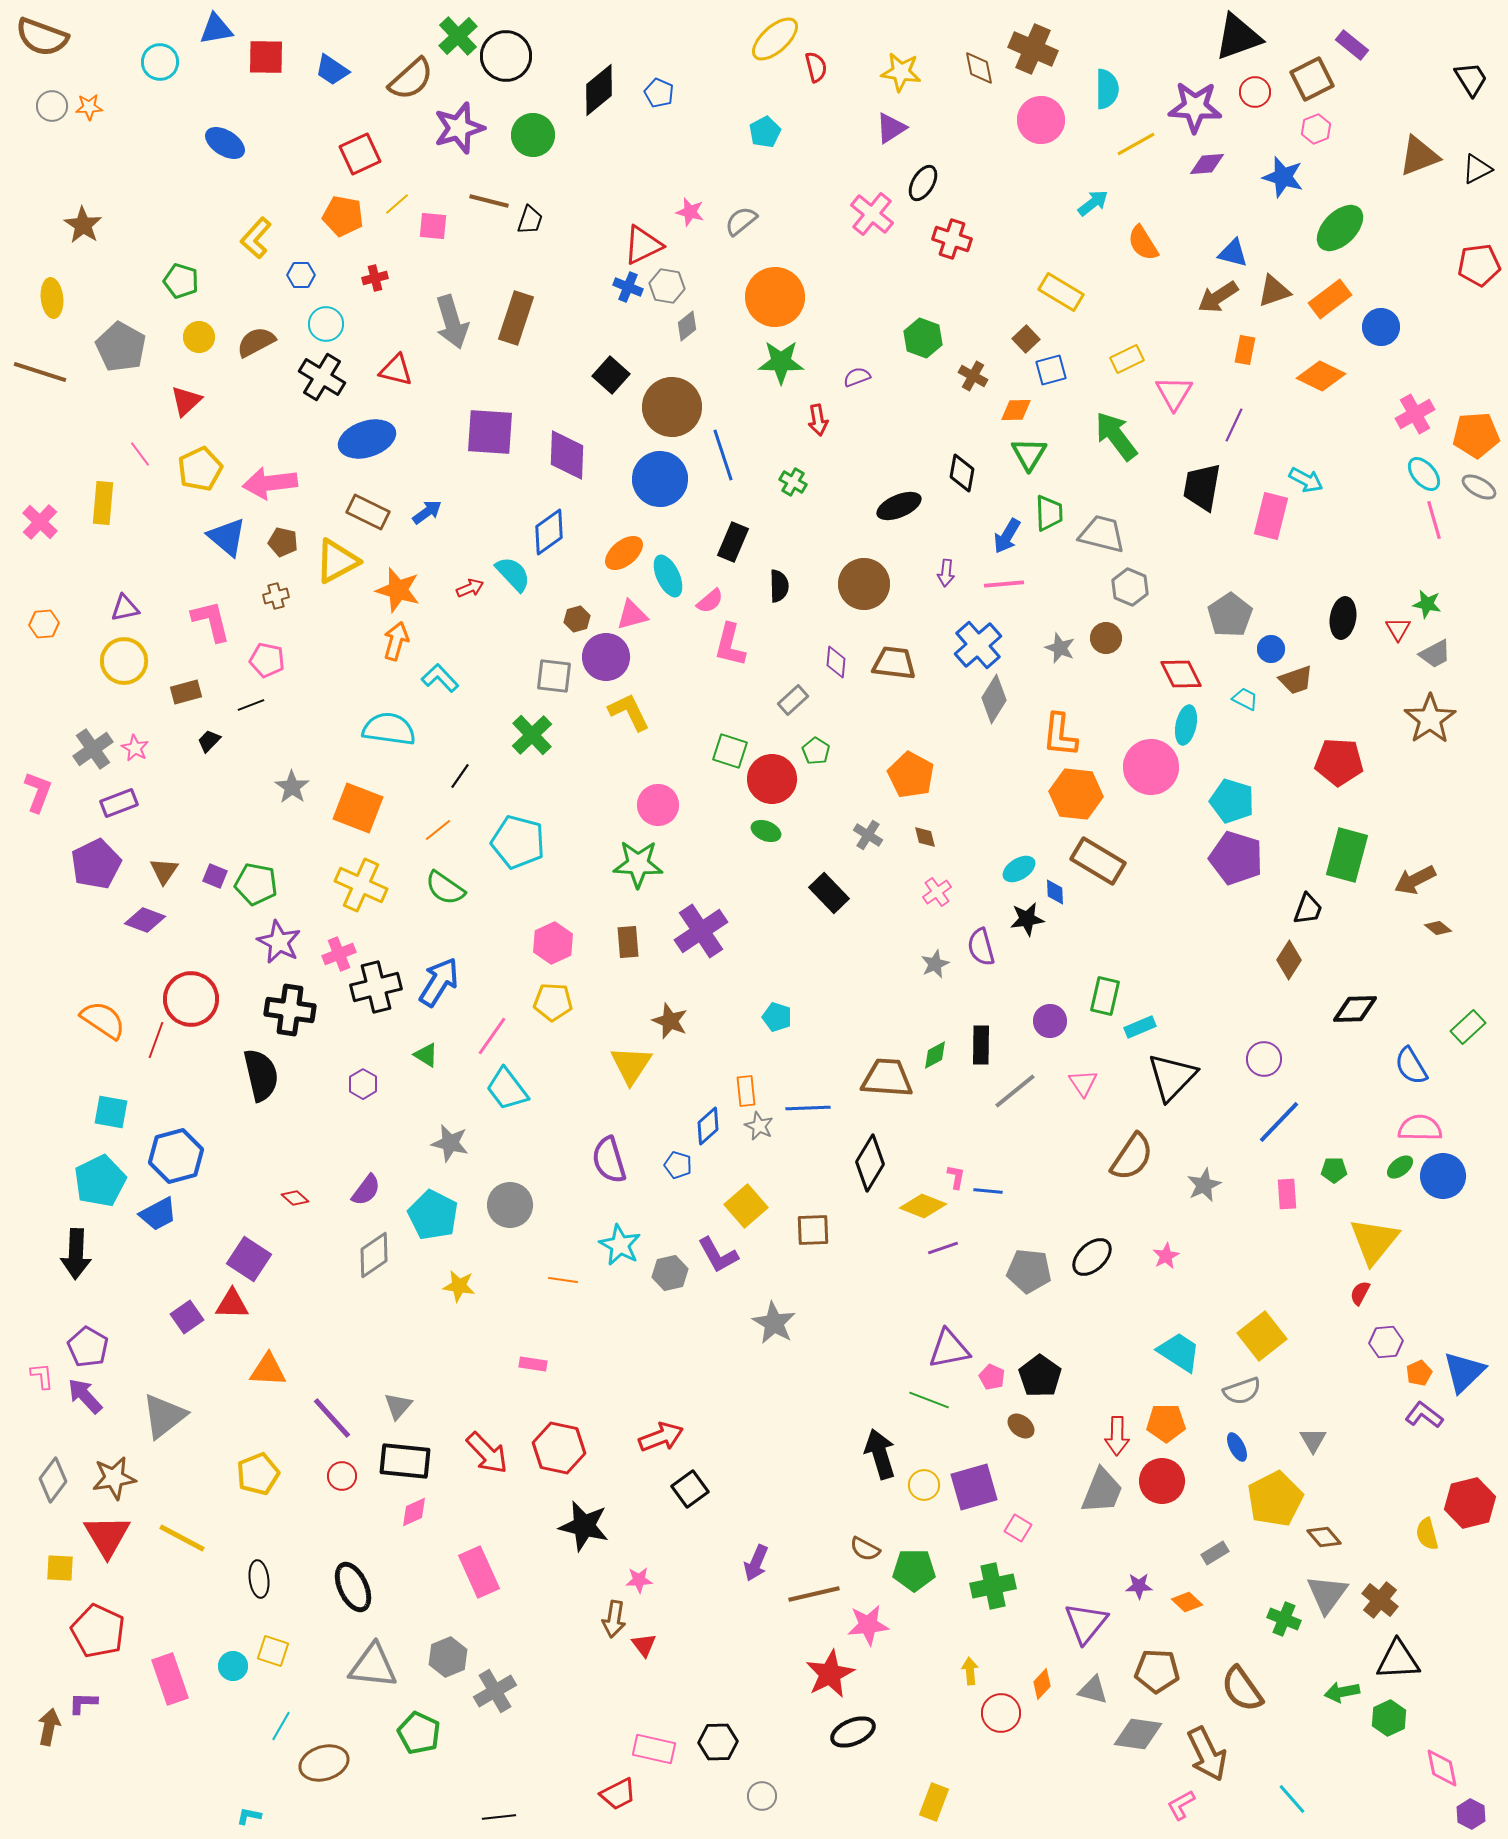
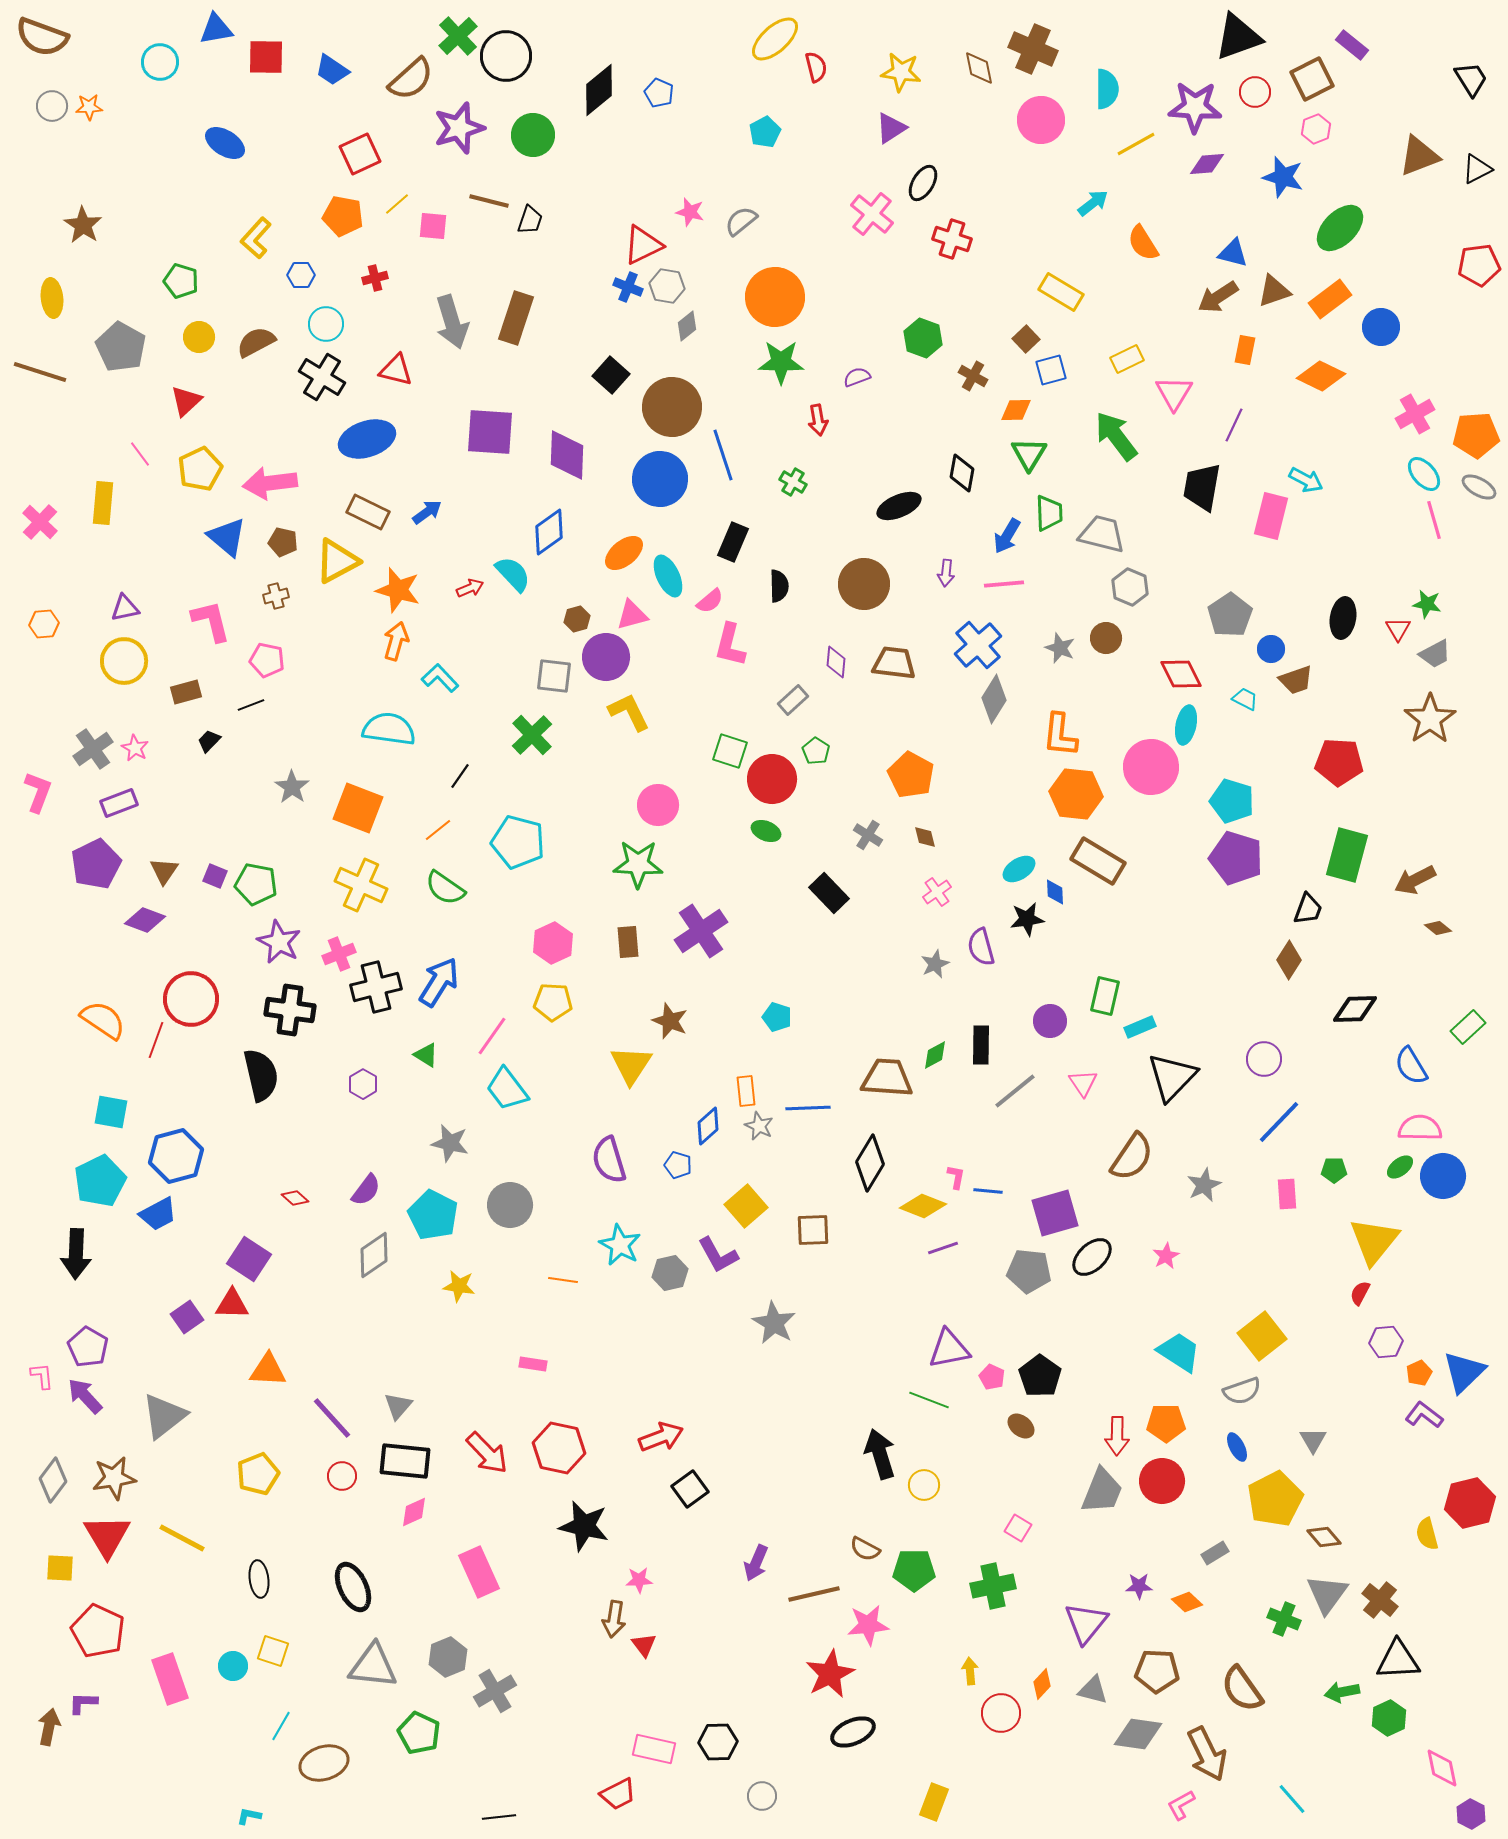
purple square at (974, 1487): moved 81 px right, 274 px up
